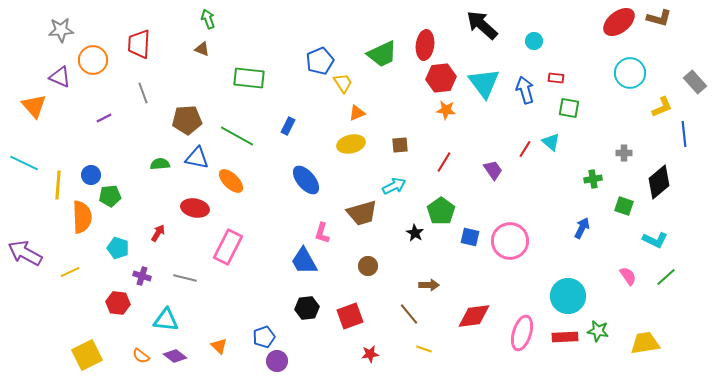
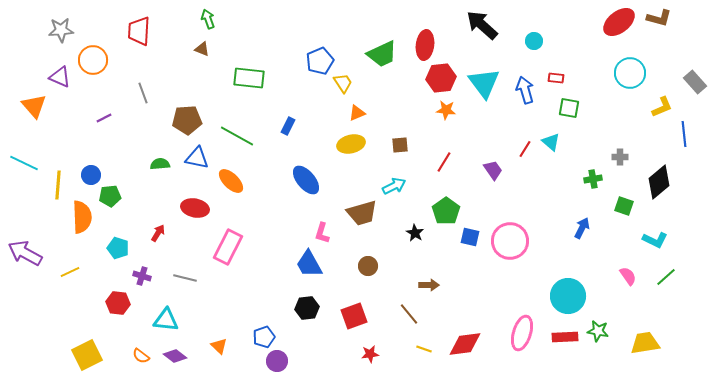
red trapezoid at (139, 44): moved 13 px up
gray cross at (624, 153): moved 4 px left, 4 px down
green pentagon at (441, 211): moved 5 px right
blue trapezoid at (304, 261): moved 5 px right, 3 px down
red square at (350, 316): moved 4 px right
red diamond at (474, 316): moved 9 px left, 28 px down
